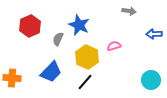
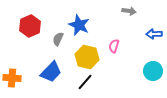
pink semicircle: rotated 56 degrees counterclockwise
yellow hexagon: rotated 10 degrees counterclockwise
cyan circle: moved 2 px right, 9 px up
